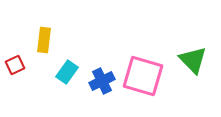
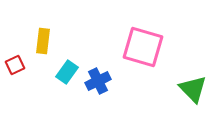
yellow rectangle: moved 1 px left, 1 px down
green triangle: moved 29 px down
pink square: moved 29 px up
blue cross: moved 4 px left
